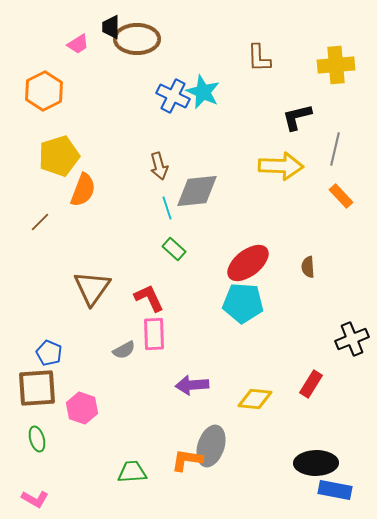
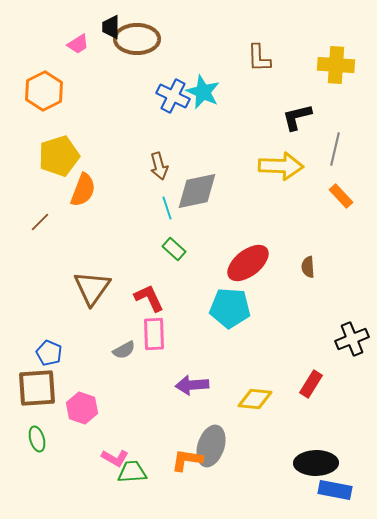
yellow cross: rotated 9 degrees clockwise
gray diamond: rotated 6 degrees counterclockwise
cyan pentagon: moved 13 px left, 5 px down
pink L-shape: moved 80 px right, 41 px up
